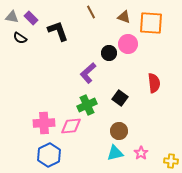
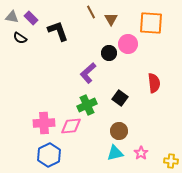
brown triangle: moved 13 px left, 2 px down; rotated 40 degrees clockwise
